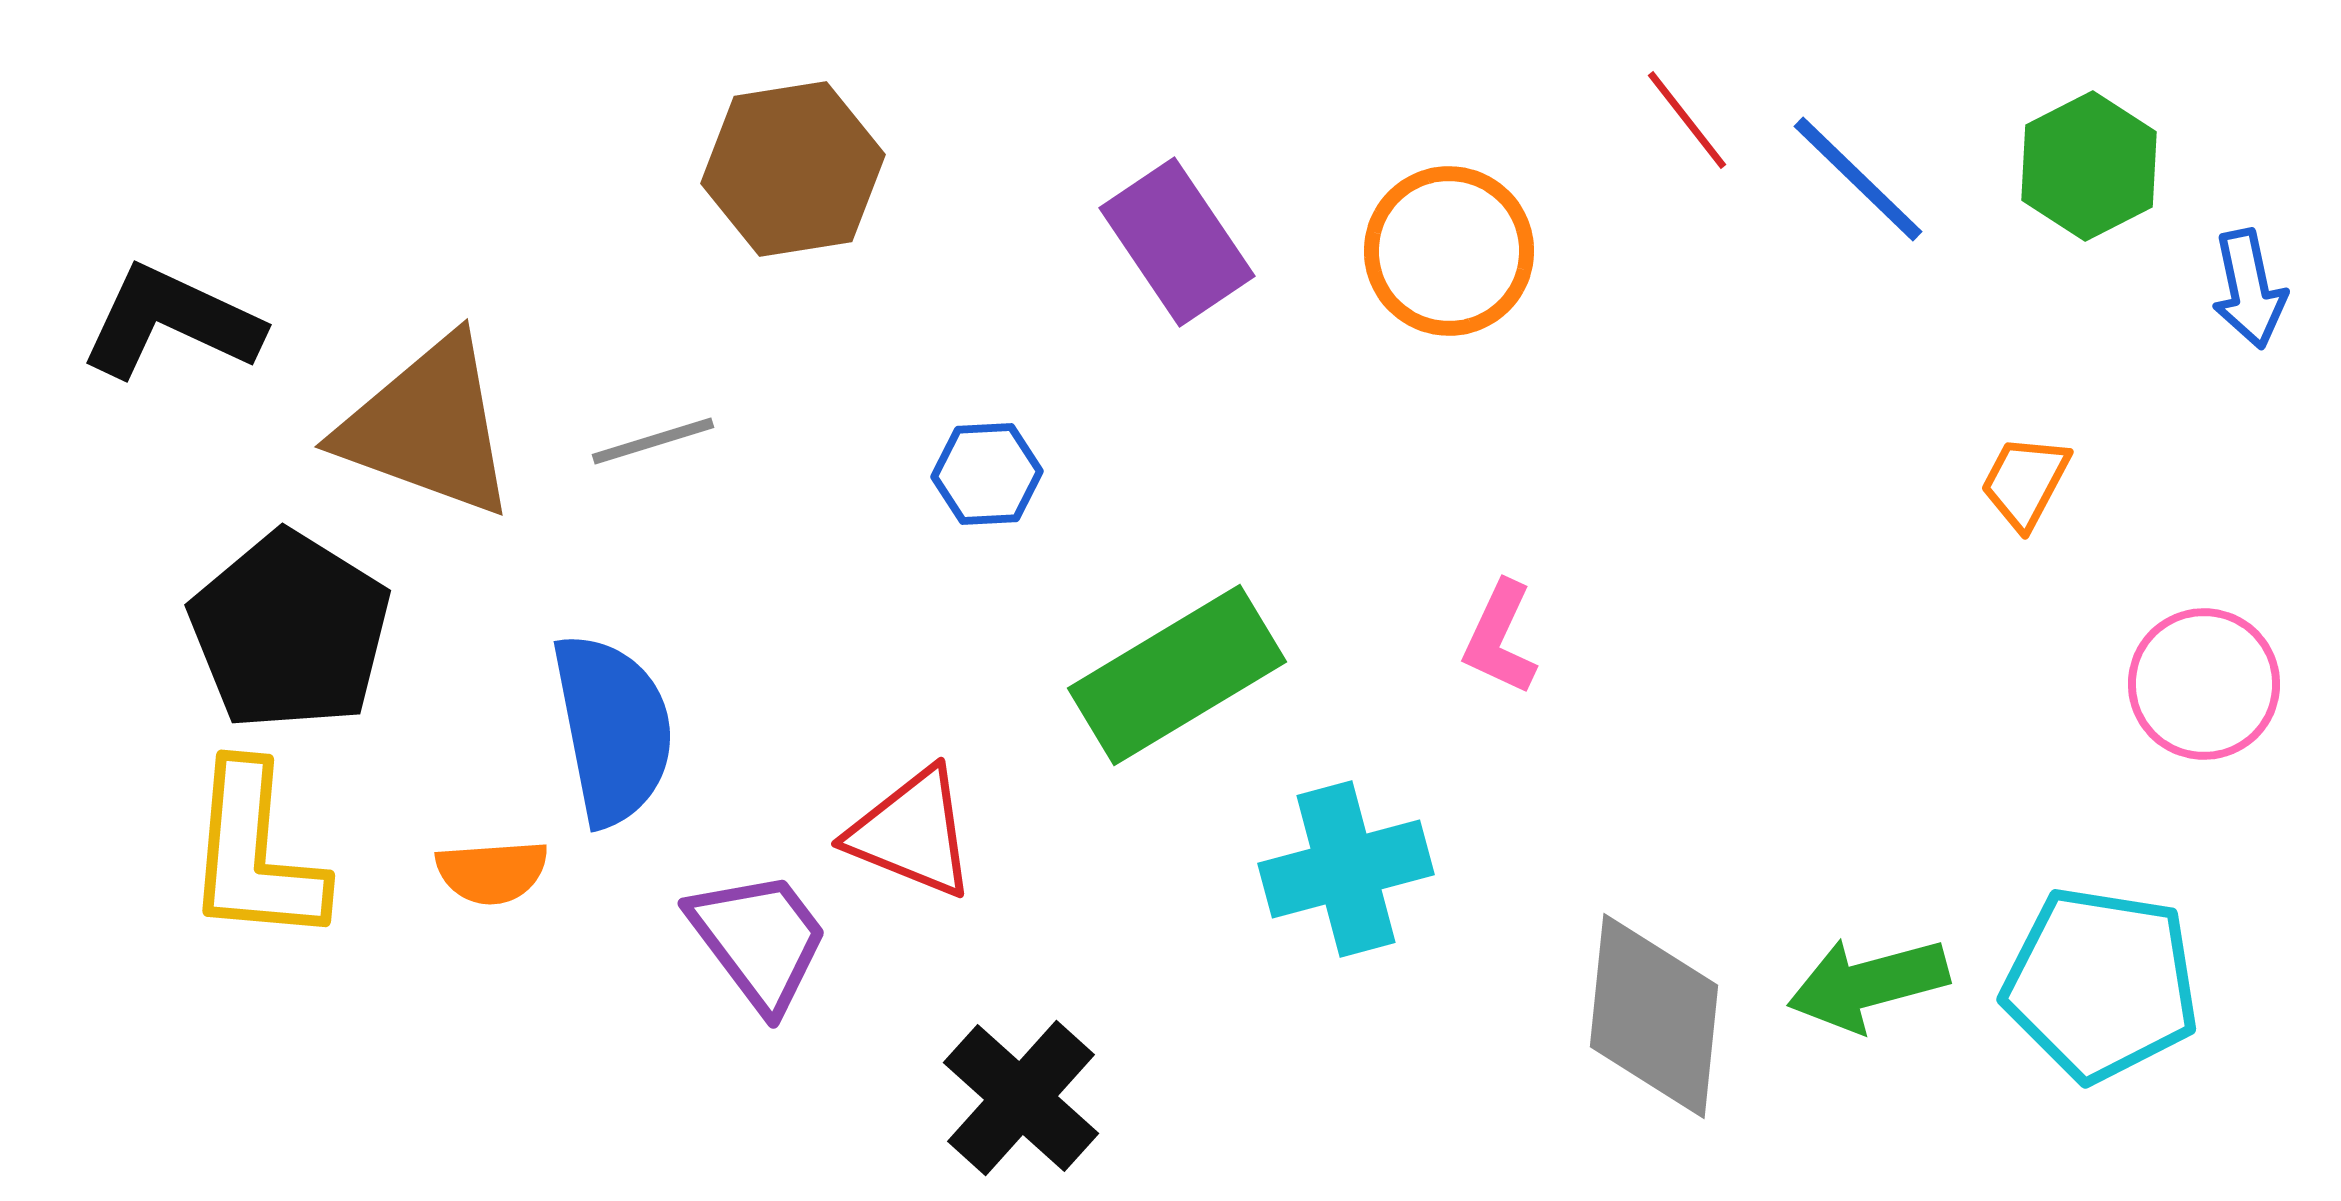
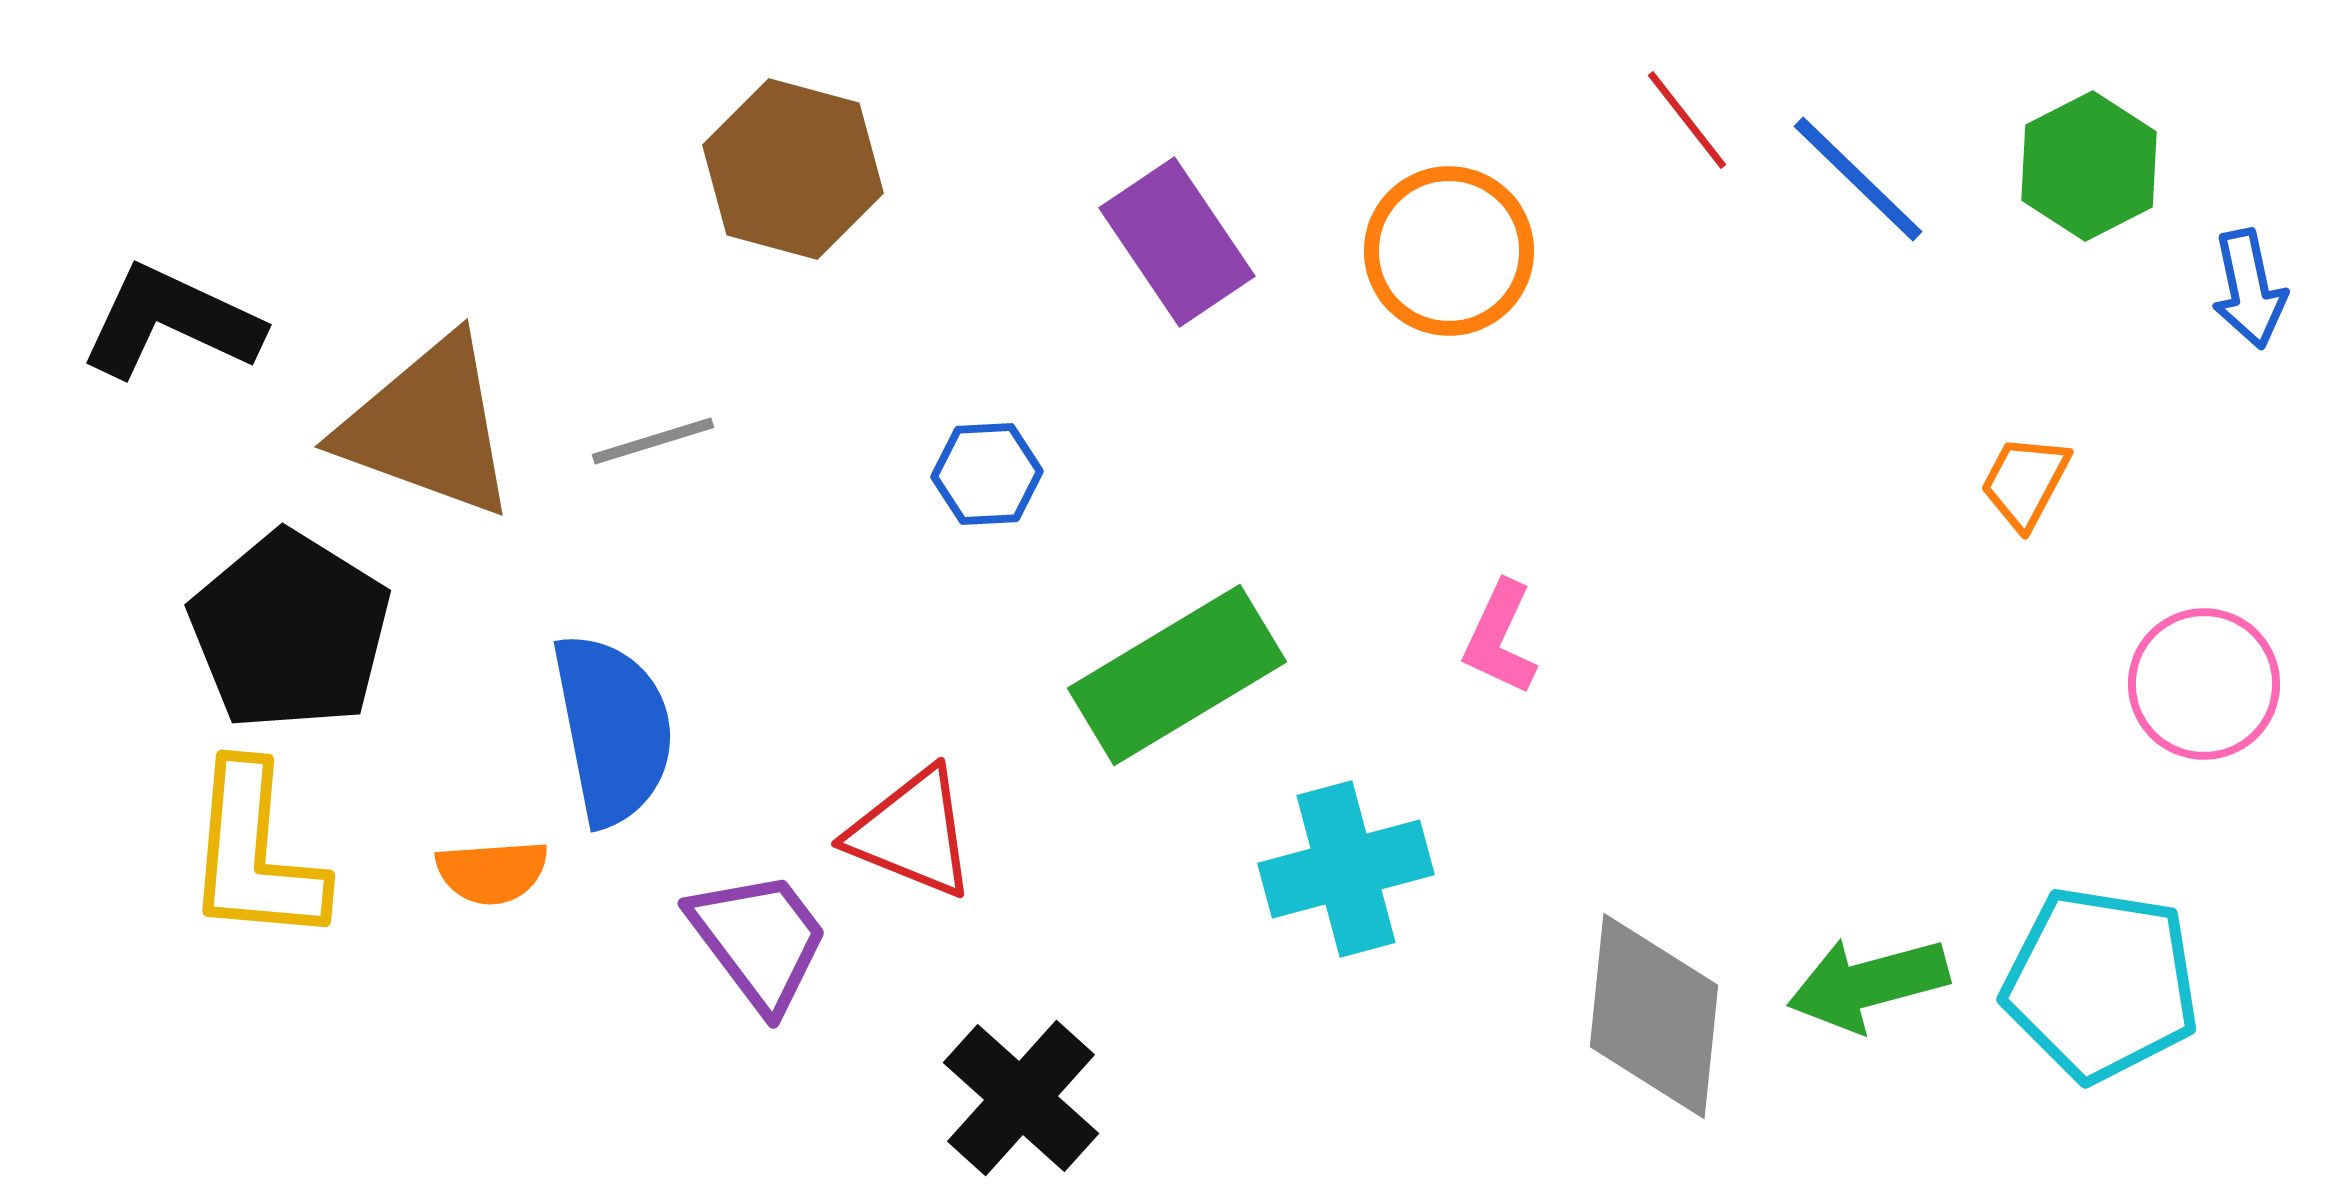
brown hexagon: rotated 24 degrees clockwise
